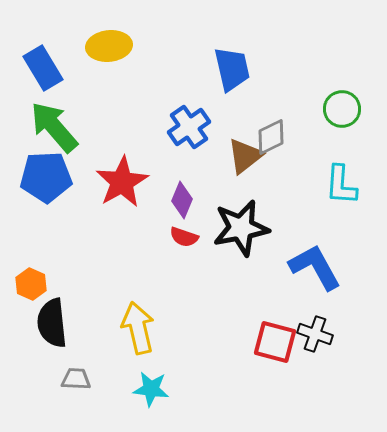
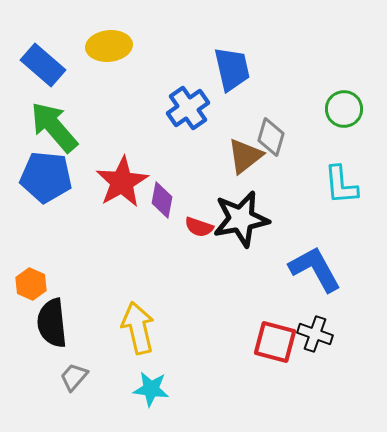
blue rectangle: moved 3 px up; rotated 18 degrees counterclockwise
green circle: moved 2 px right
blue cross: moved 1 px left, 19 px up
gray diamond: rotated 48 degrees counterclockwise
blue pentagon: rotated 9 degrees clockwise
cyan L-shape: rotated 9 degrees counterclockwise
purple diamond: moved 20 px left; rotated 12 degrees counterclockwise
black star: moved 9 px up
red semicircle: moved 15 px right, 10 px up
blue L-shape: moved 2 px down
gray trapezoid: moved 2 px left, 2 px up; rotated 52 degrees counterclockwise
